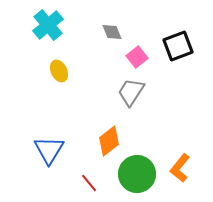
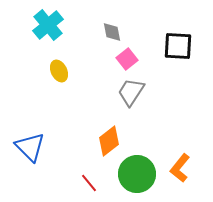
gray diamond: rotated 10 degrees clockwise
black square: rotated 24 degrees clockwise
pink square: moved 10 px left, 2 px down
blue triangle: moved 19 px left, 3 px up; rotated 16 degrees counterclockwise
